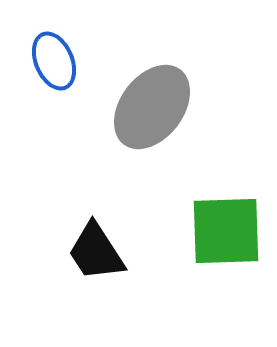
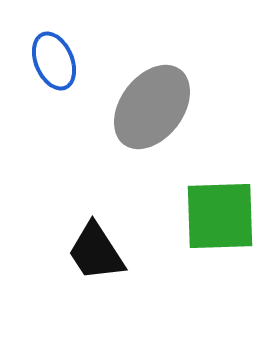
green square: moved 6 px left, 15 px up
